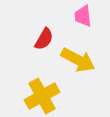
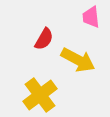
pink trapezoid: moved 8 px right, 1 px down
yellow cross: moved 2 px left, 1 px up; rotated 8 degrees counterclockwise
